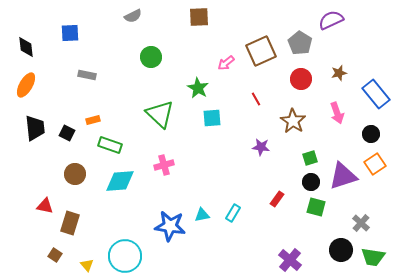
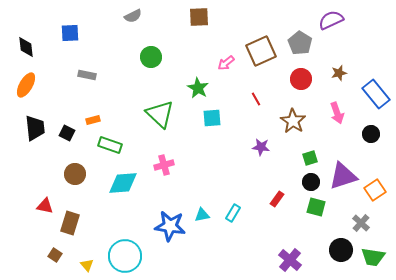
orange square at (375, 164): moved 26 px down
cyan diamond at (120, 181): moved 3 px right, 2 px down
